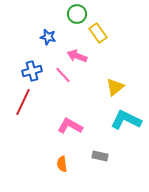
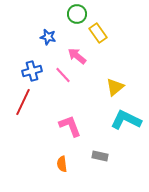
pink arrow: rotated 18 degrees clockwise
pink L-shape: rotated 40 degrees clockwise
